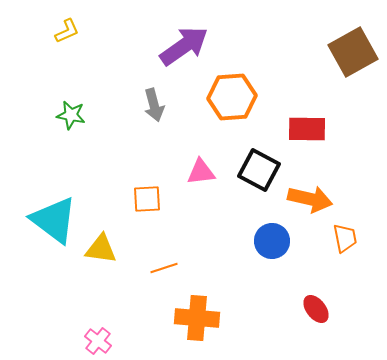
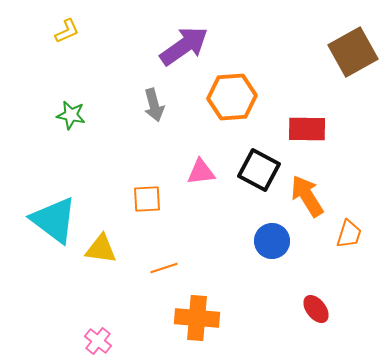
orange arrow: moved 3 px left, 3 px up; rotated 135 degrees counterclockwise
orange trapezoid: moved 4 px right, 4 px up; rotated 28 degrees clockwise
